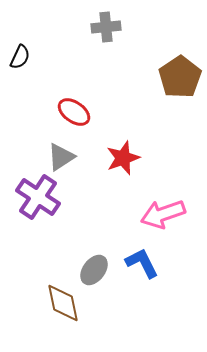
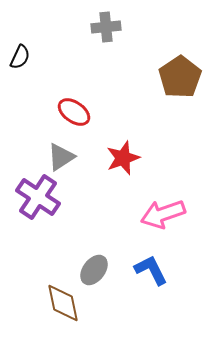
blue L-shape: moved 9 px right, 7 px down
